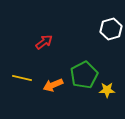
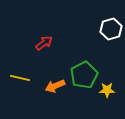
red arrow: moved 1 px down
yellow line: moved 2 px left
orange arrow: moved 2 px right, 1 px down
